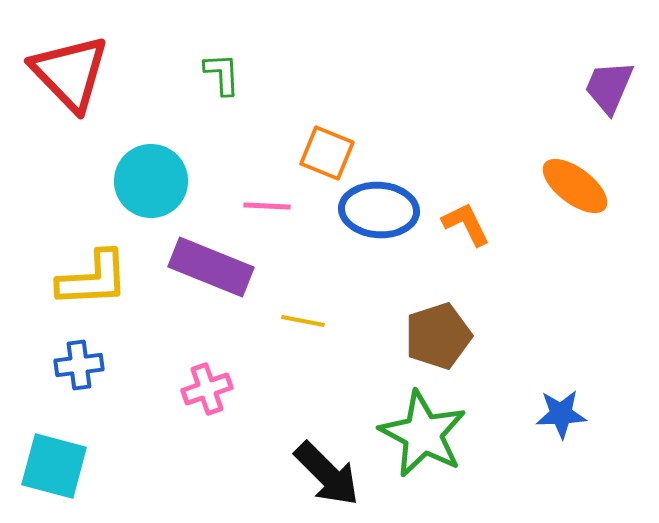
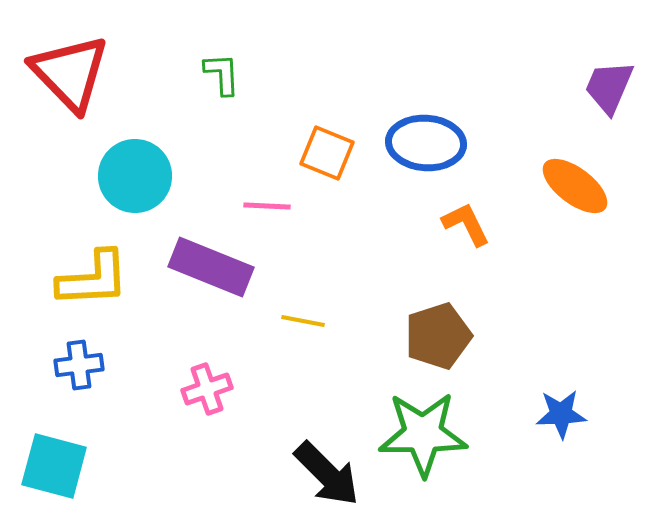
cyan circle: moved 16 px left, 5 px up
blue ellipse: moved 47 px right, 67 px up
green star: rotated 28 degrees counterclockwise
